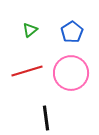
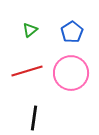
black line: moved 12 px left; rotated 15 degrees clockwise
